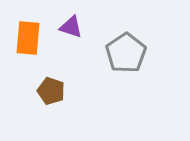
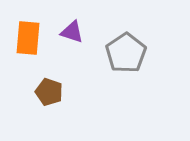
purple triangle: moved 1 px right, 5 px down
brown pentagon: moved 2 px left, 1 px down
